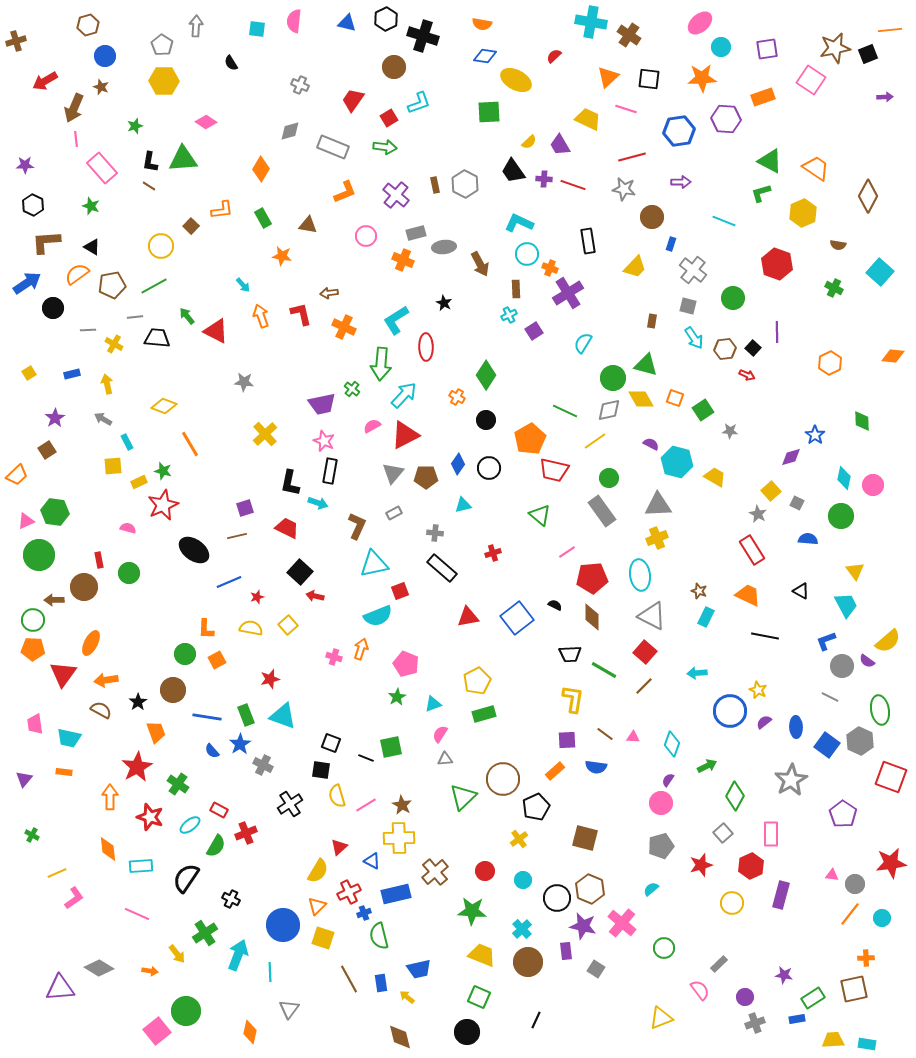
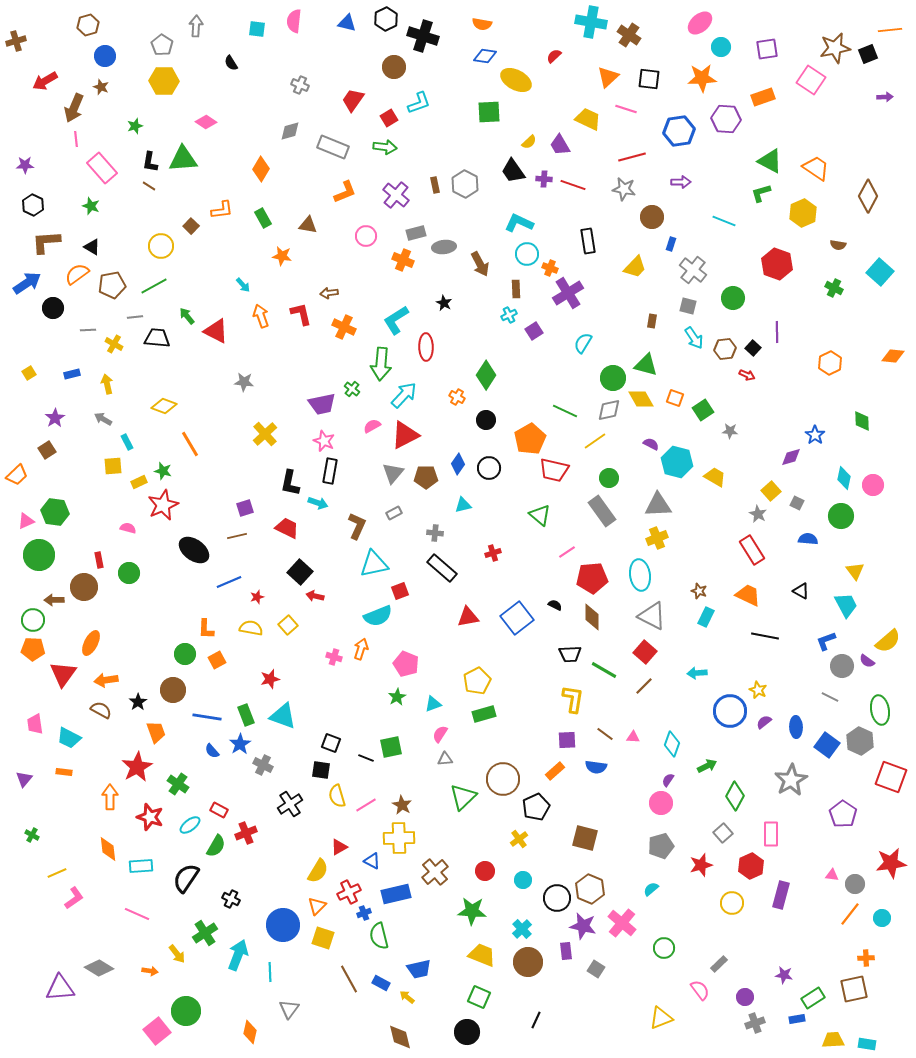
cyan trapezoid at (69, 738): rotated 15 degrees clockwise
red triangle at (339, 847): rotated 12 degrees clockwise
blue rectangle at (381, 983): rotated 54 degrees counterclockwise
